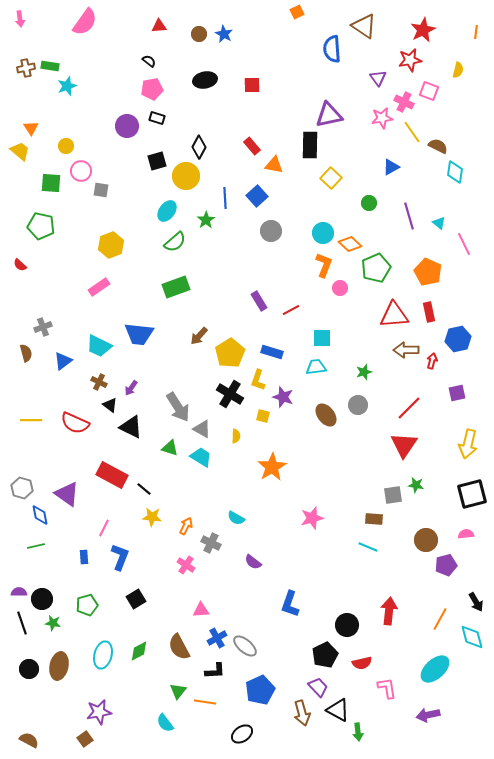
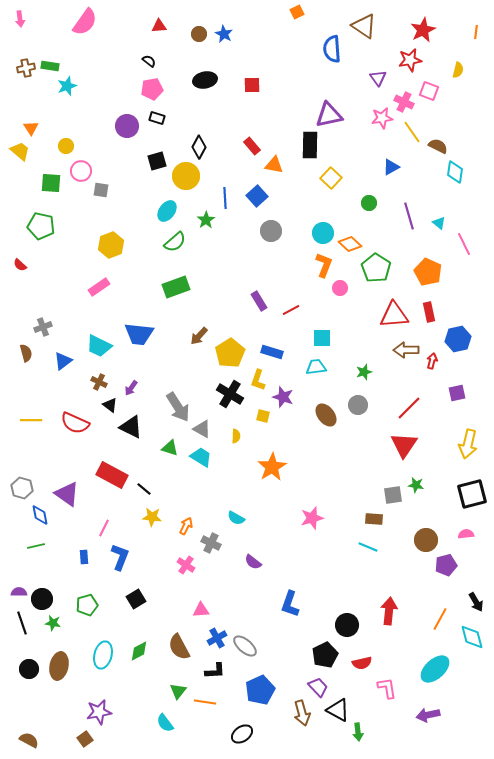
green pentagon at (376, 268): rotated 16 degrees counterclockwise
